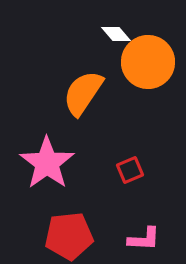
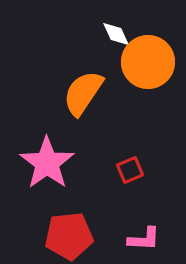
white diamond: rotated 16 degrees clockwise
